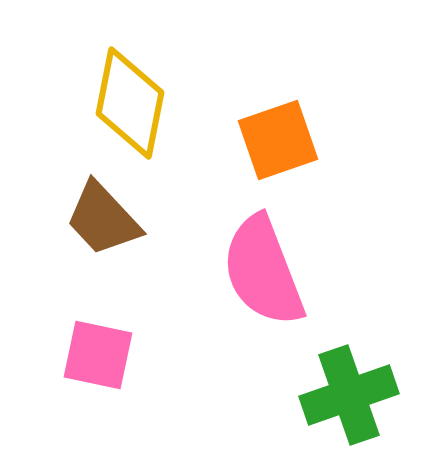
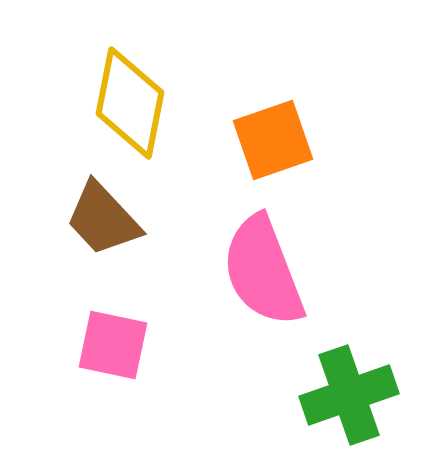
orange square: moved 5 px left
pink square: moved 15 px right, 10 px up
